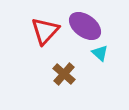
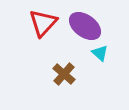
red triangle: moved 2 px left, 8 px up
